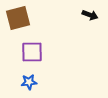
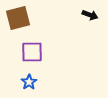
blue star: rotated 28 degrees counterclockwise
